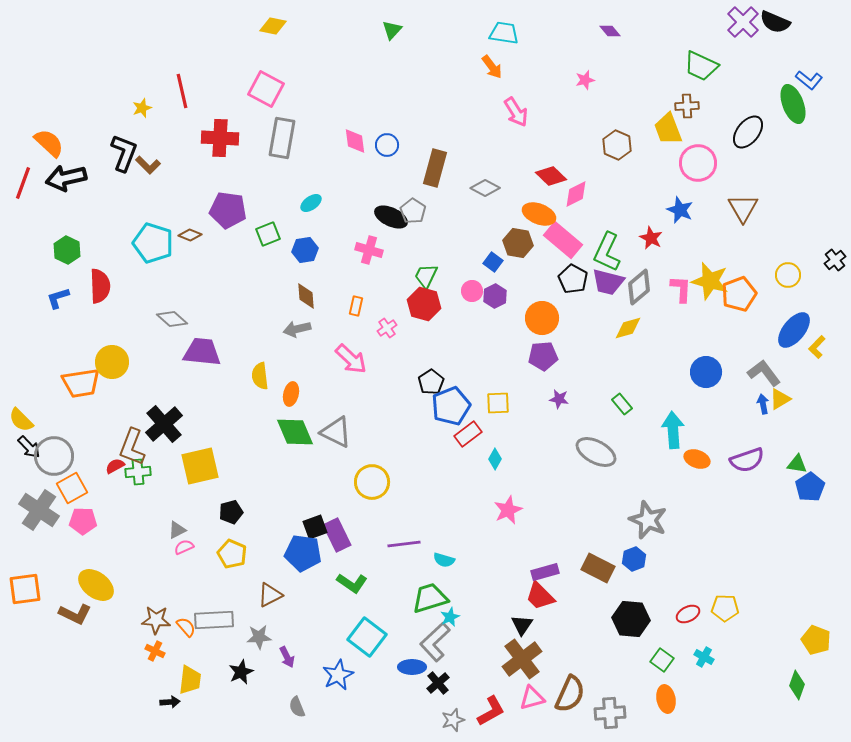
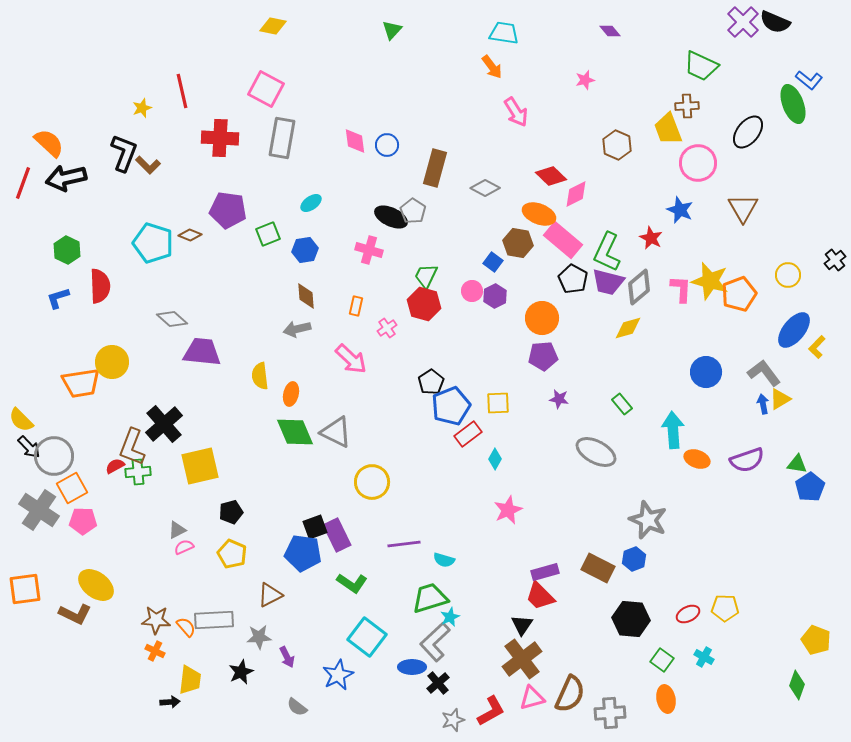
gray semicircle at (297, 707): rotated 30 degrees counterclockwise
